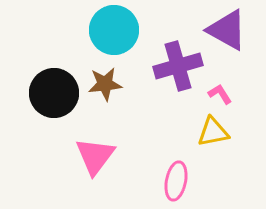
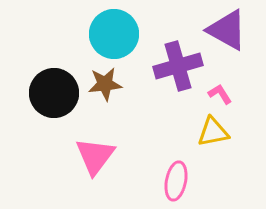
cyan circle: moved 4 px down
